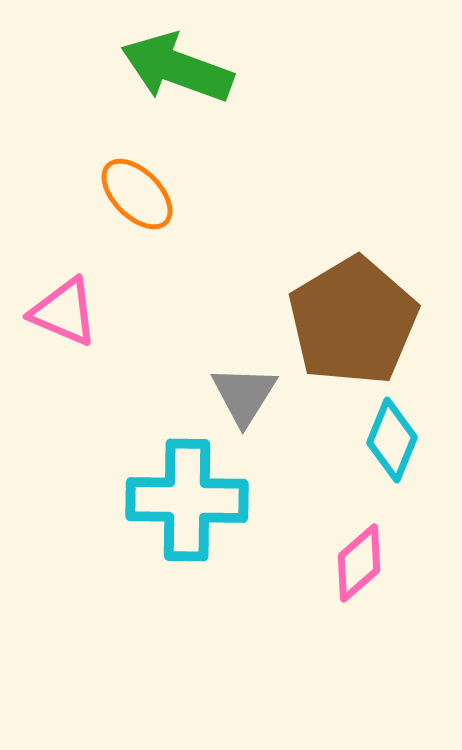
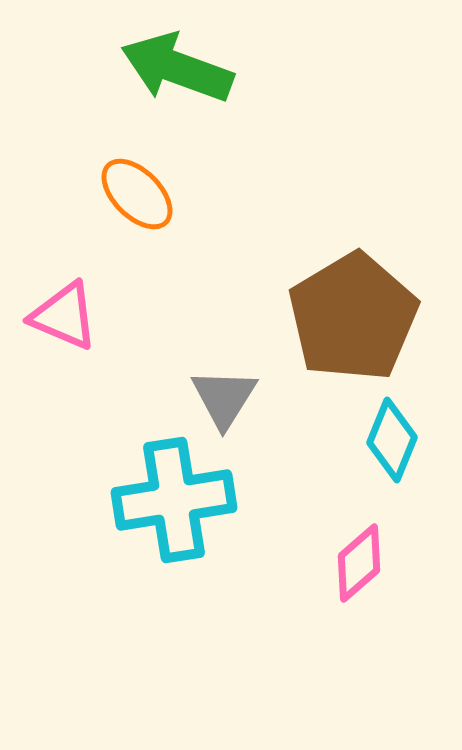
pink triangle: moved 4 px down
brown pentagon: moved 4 px up
gray triangle: moved 20 px left, 3 px down
cyan cross: moved 13 px left; rotated 10 degrees counterclockwise
